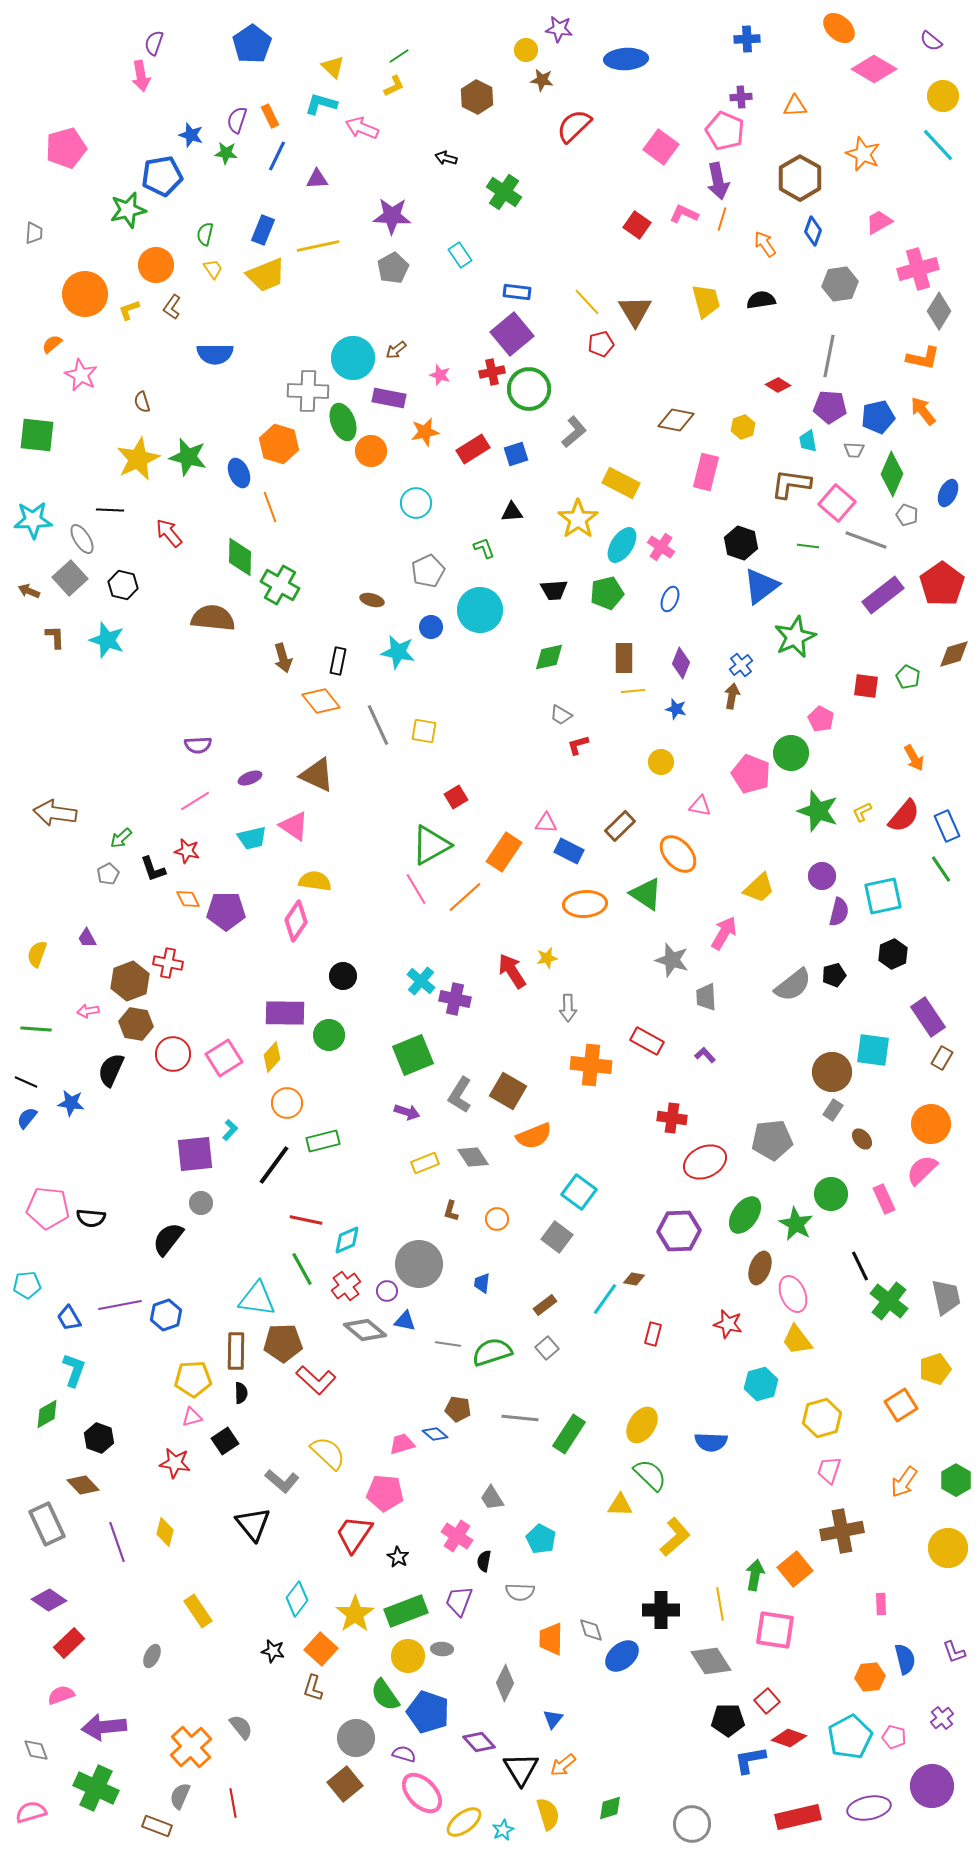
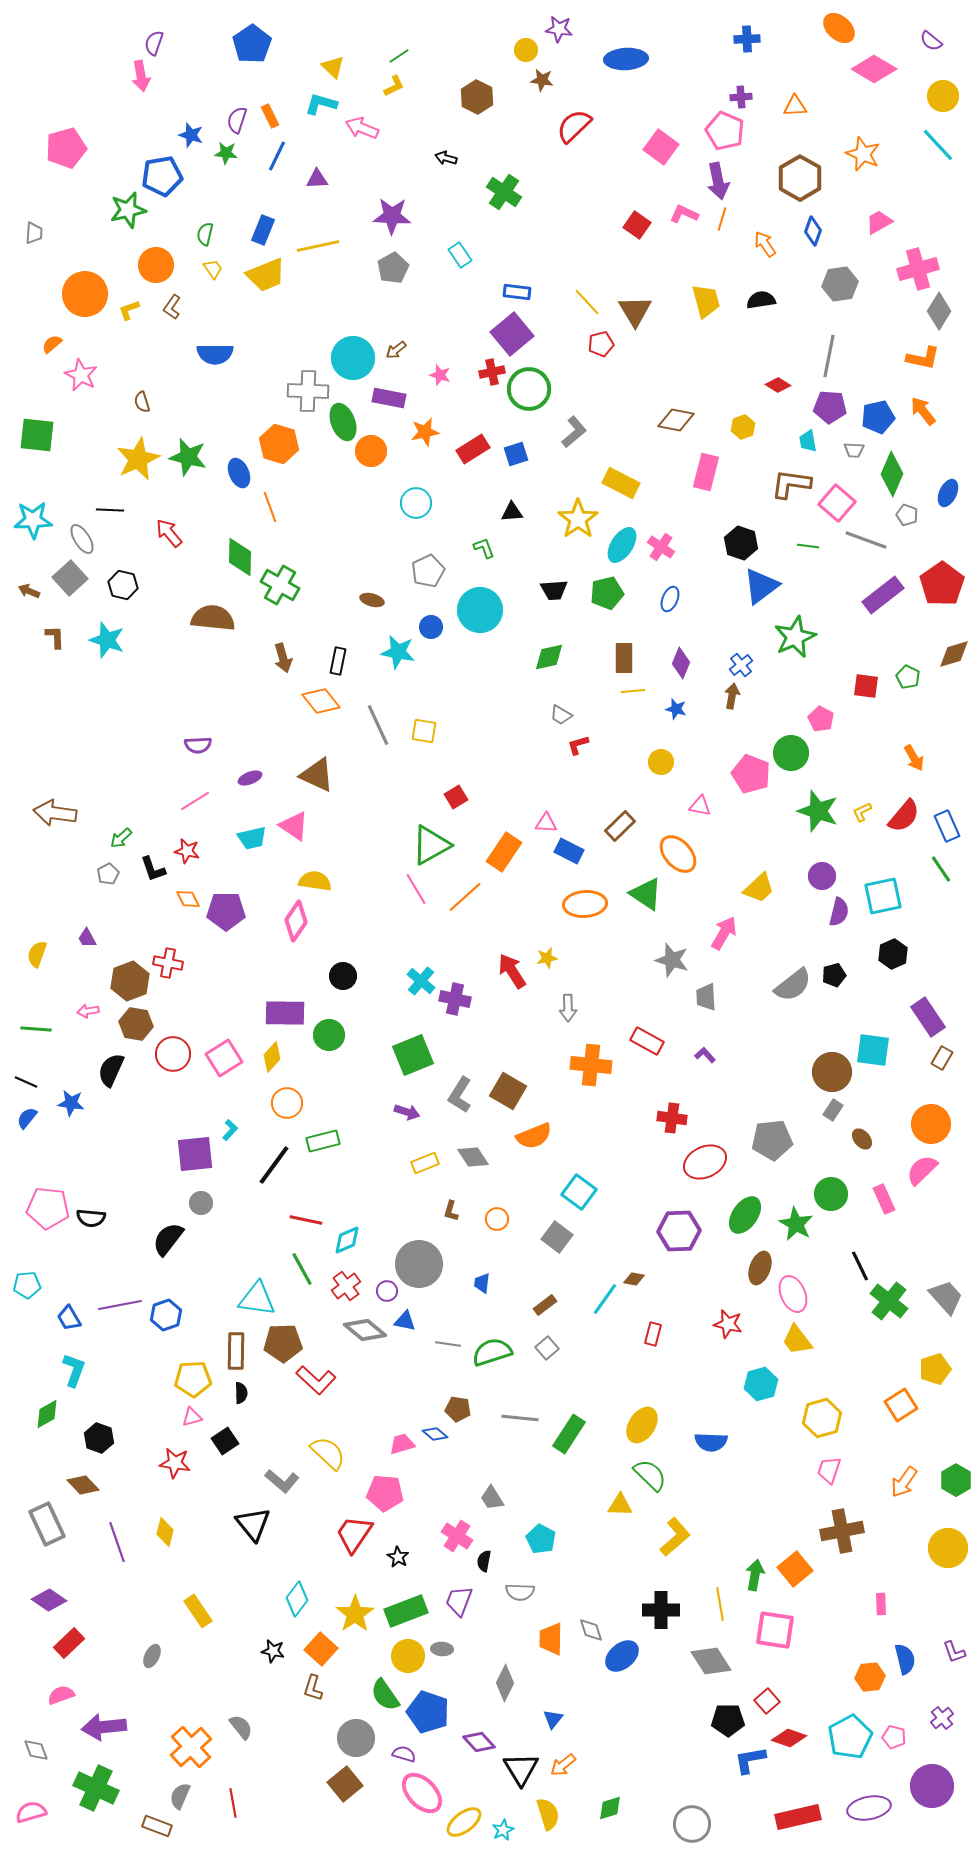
gray trapezoid at (946, 1297): rotated 30 degrees counterclockwise
